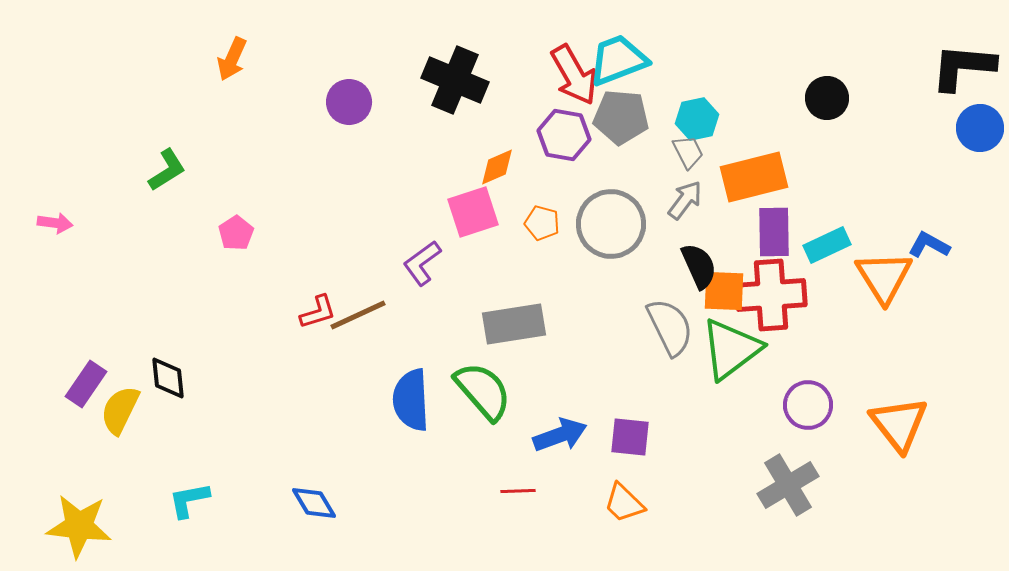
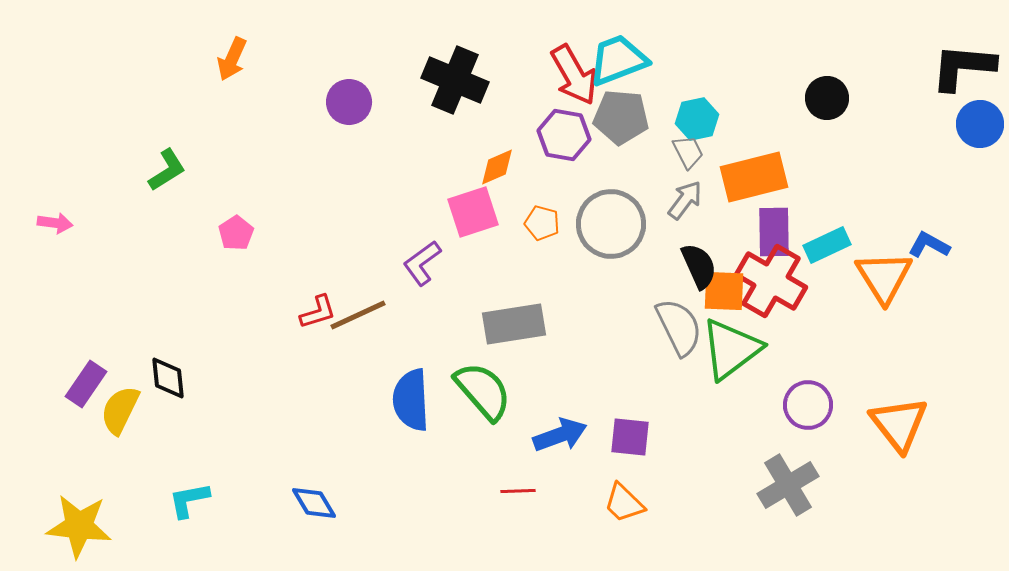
blue circle at (980, 128): moved 4 px up
red cross at (771, 295): moved 14 px up; rotated 34 degrees clockwise
gray semicircle at (670, 327): moved 9 px right
